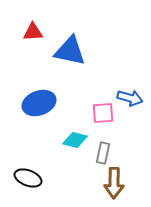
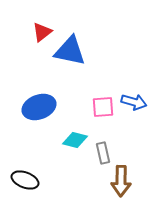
red triangle: moved 9 px right; rotated 35 degrees counterclockwise
blue arrow: moved 4 px right, 4 px down
blue ellipse: moved 4 px down
pink square: moved 6 px up
gray rectangle: rotated 25 degrees counterclockwise
black ellipse: moved 3 px left, 2 px down
brown arrow: moved 7 px right, 2 px up
